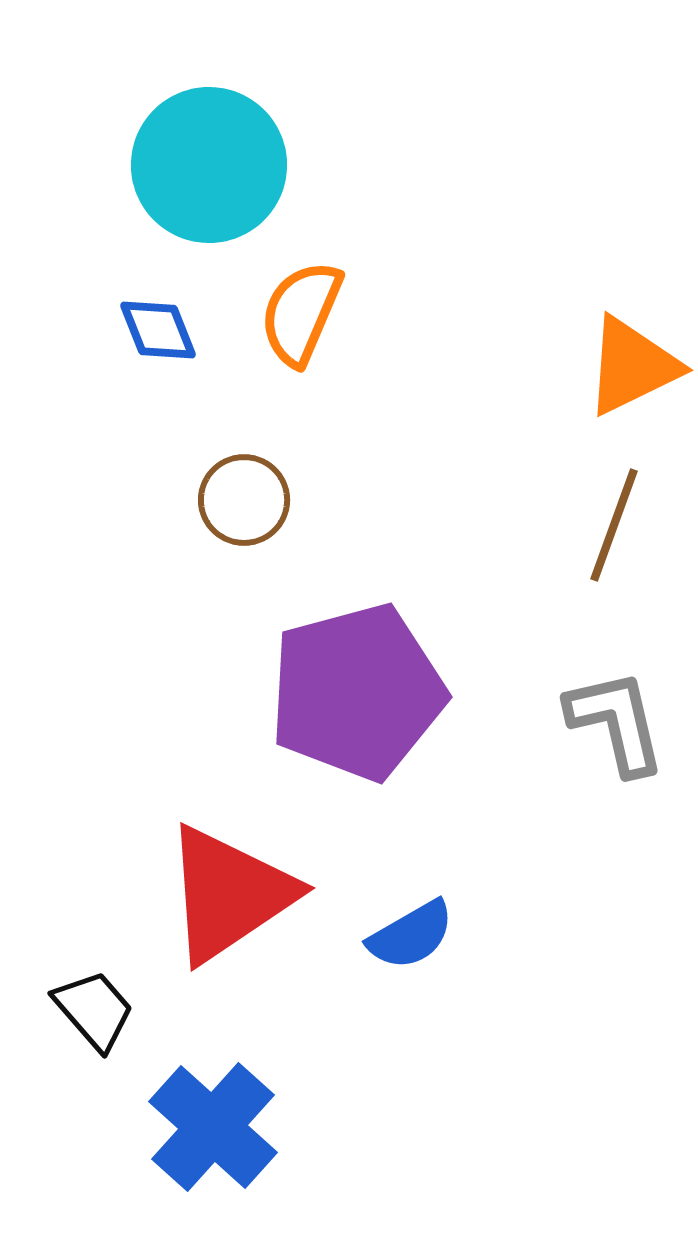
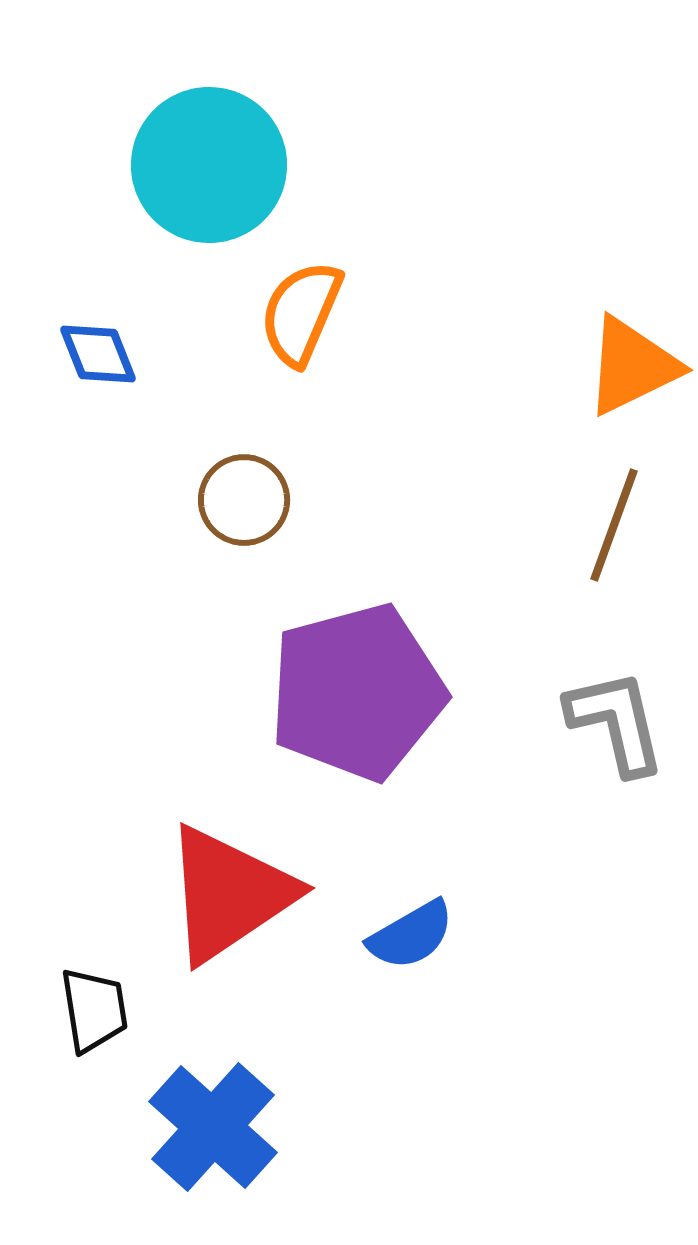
blue diamond: moved 60 px left, 24 px down
black trapezoid: rotated 32 degrees clockwise
